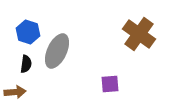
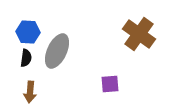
blue hexagon: rotated 15 degrees counterclockwise
black semicircle: moved 6 px up
brown arrow: moved 15 px right; rotated 100 degrees clockwise
